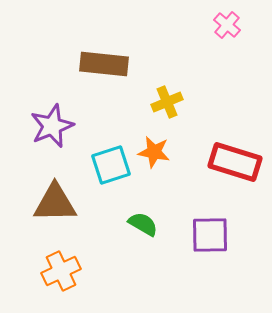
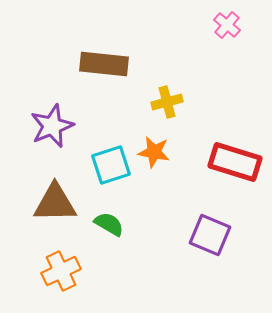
yellow cross: rotated 8 degrees clockwise
green semicircle: moved 34 px left
purple square: rotated 24 degrees clockwise
